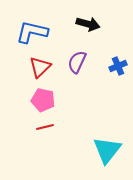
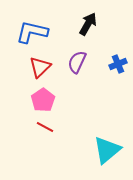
black arrow: rotated 75 degrees counterclockwise
blue cross: moved 2 px up
pink pentagon: rotated 25 degrees clockwise
red line: rotated 42 degrees clockwise
cyan triangle: rotated 12 degrees clockwise
